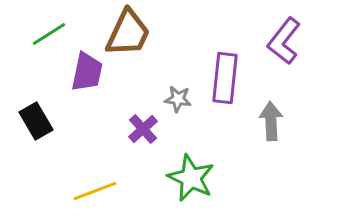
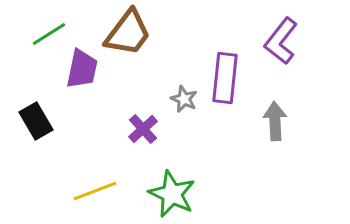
brown trapezoid: rotated 12 degrees clockwise
purple L-shape: moved 3 px left
purple trapezoid: moved 5 px left, 3 px up
gray star: moved 6 px right; rotated 16 degrees clockwise
gray arrow: moved 4 px right
green star: moved 19 px left, 16 px down
